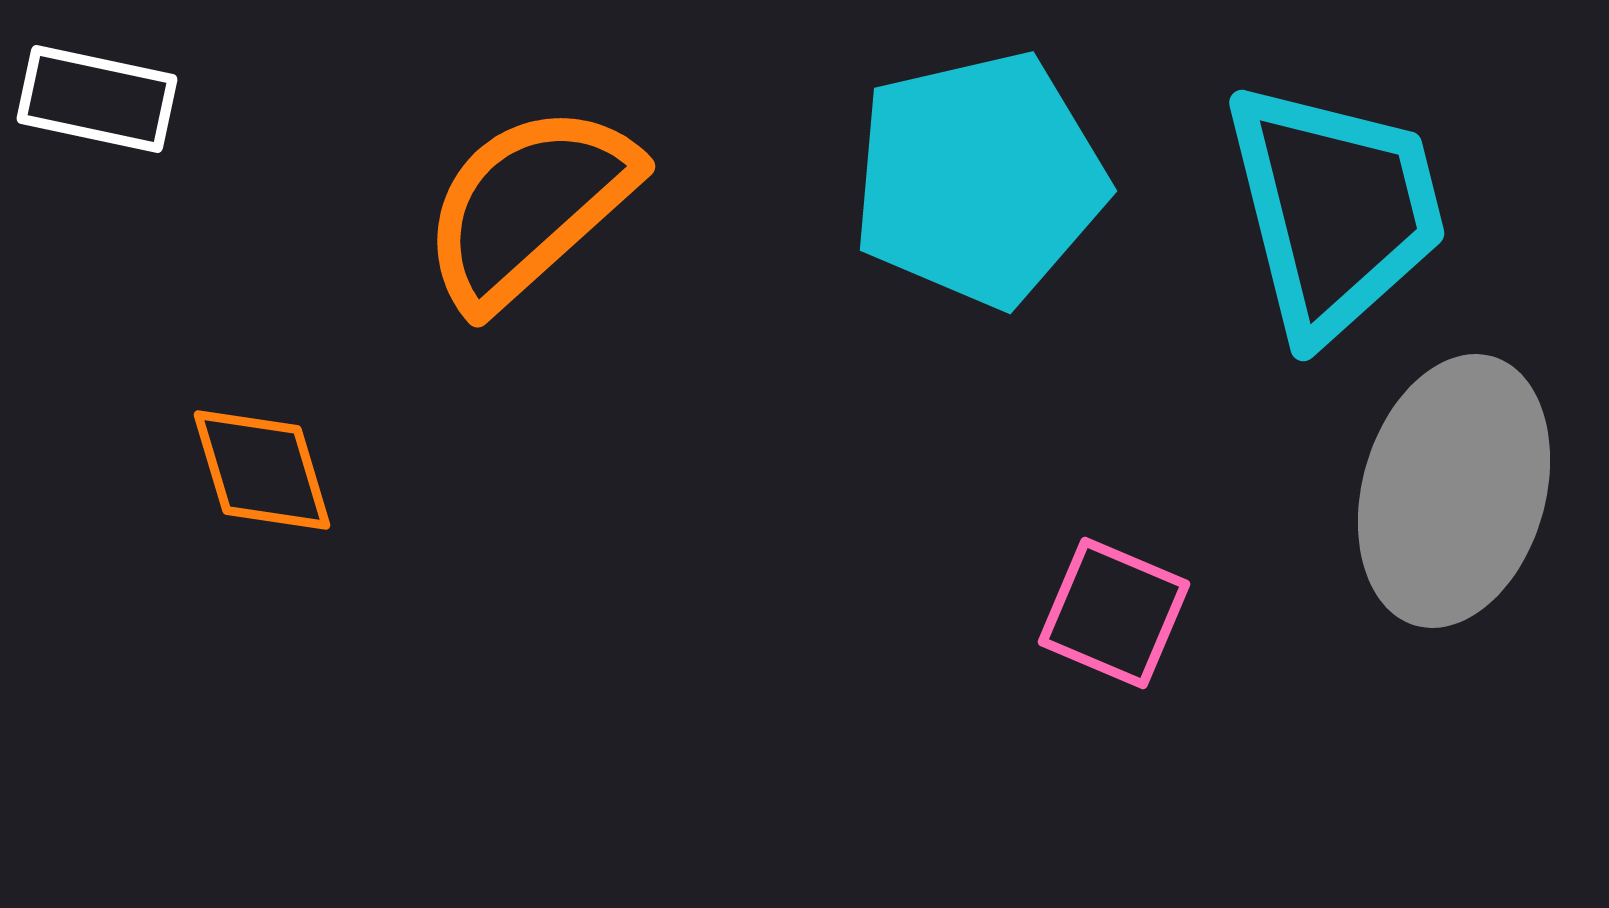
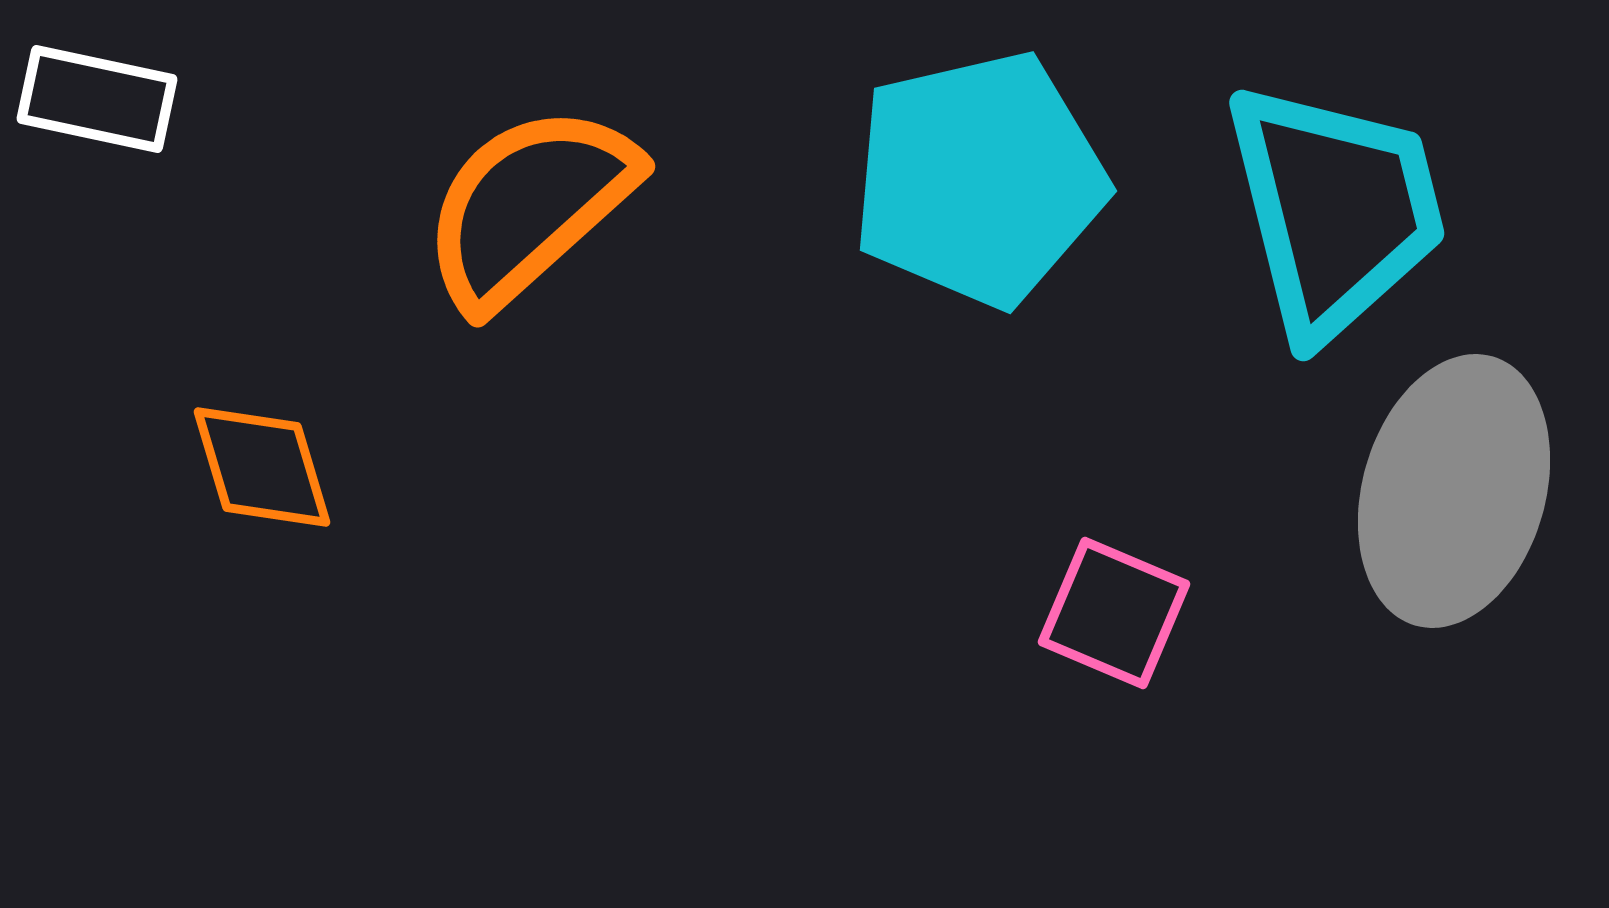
orange diamond: moved 3 px up
